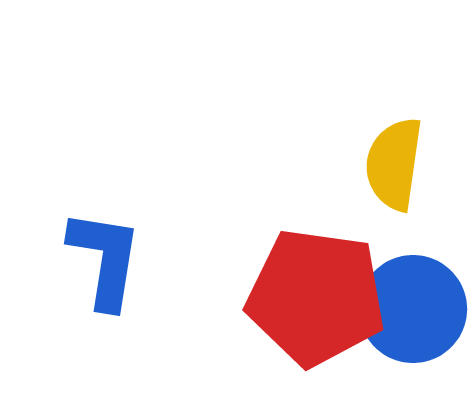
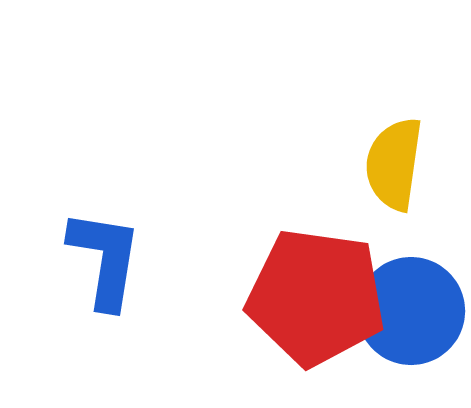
blue circle: moved 2 px left, 2 px down
